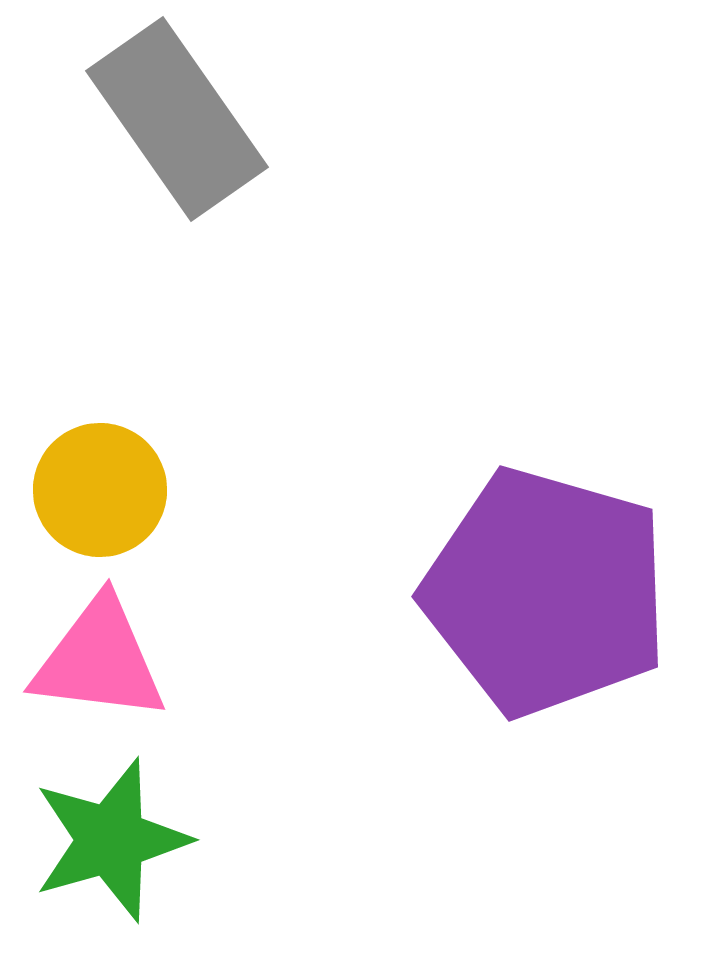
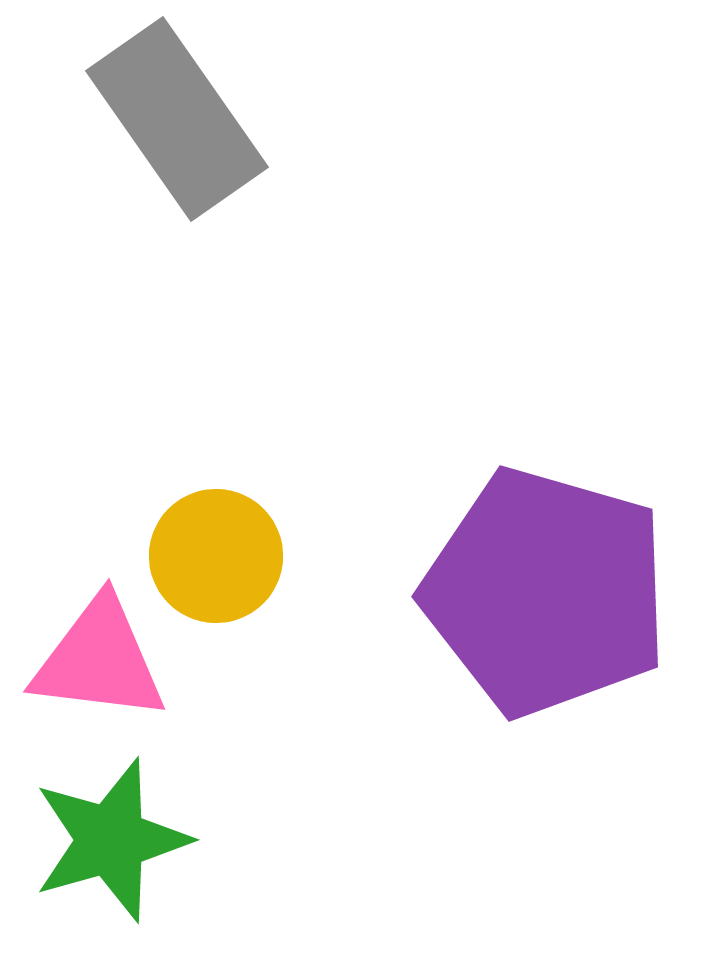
yellow circle: moved 116 px right, 66 px down
